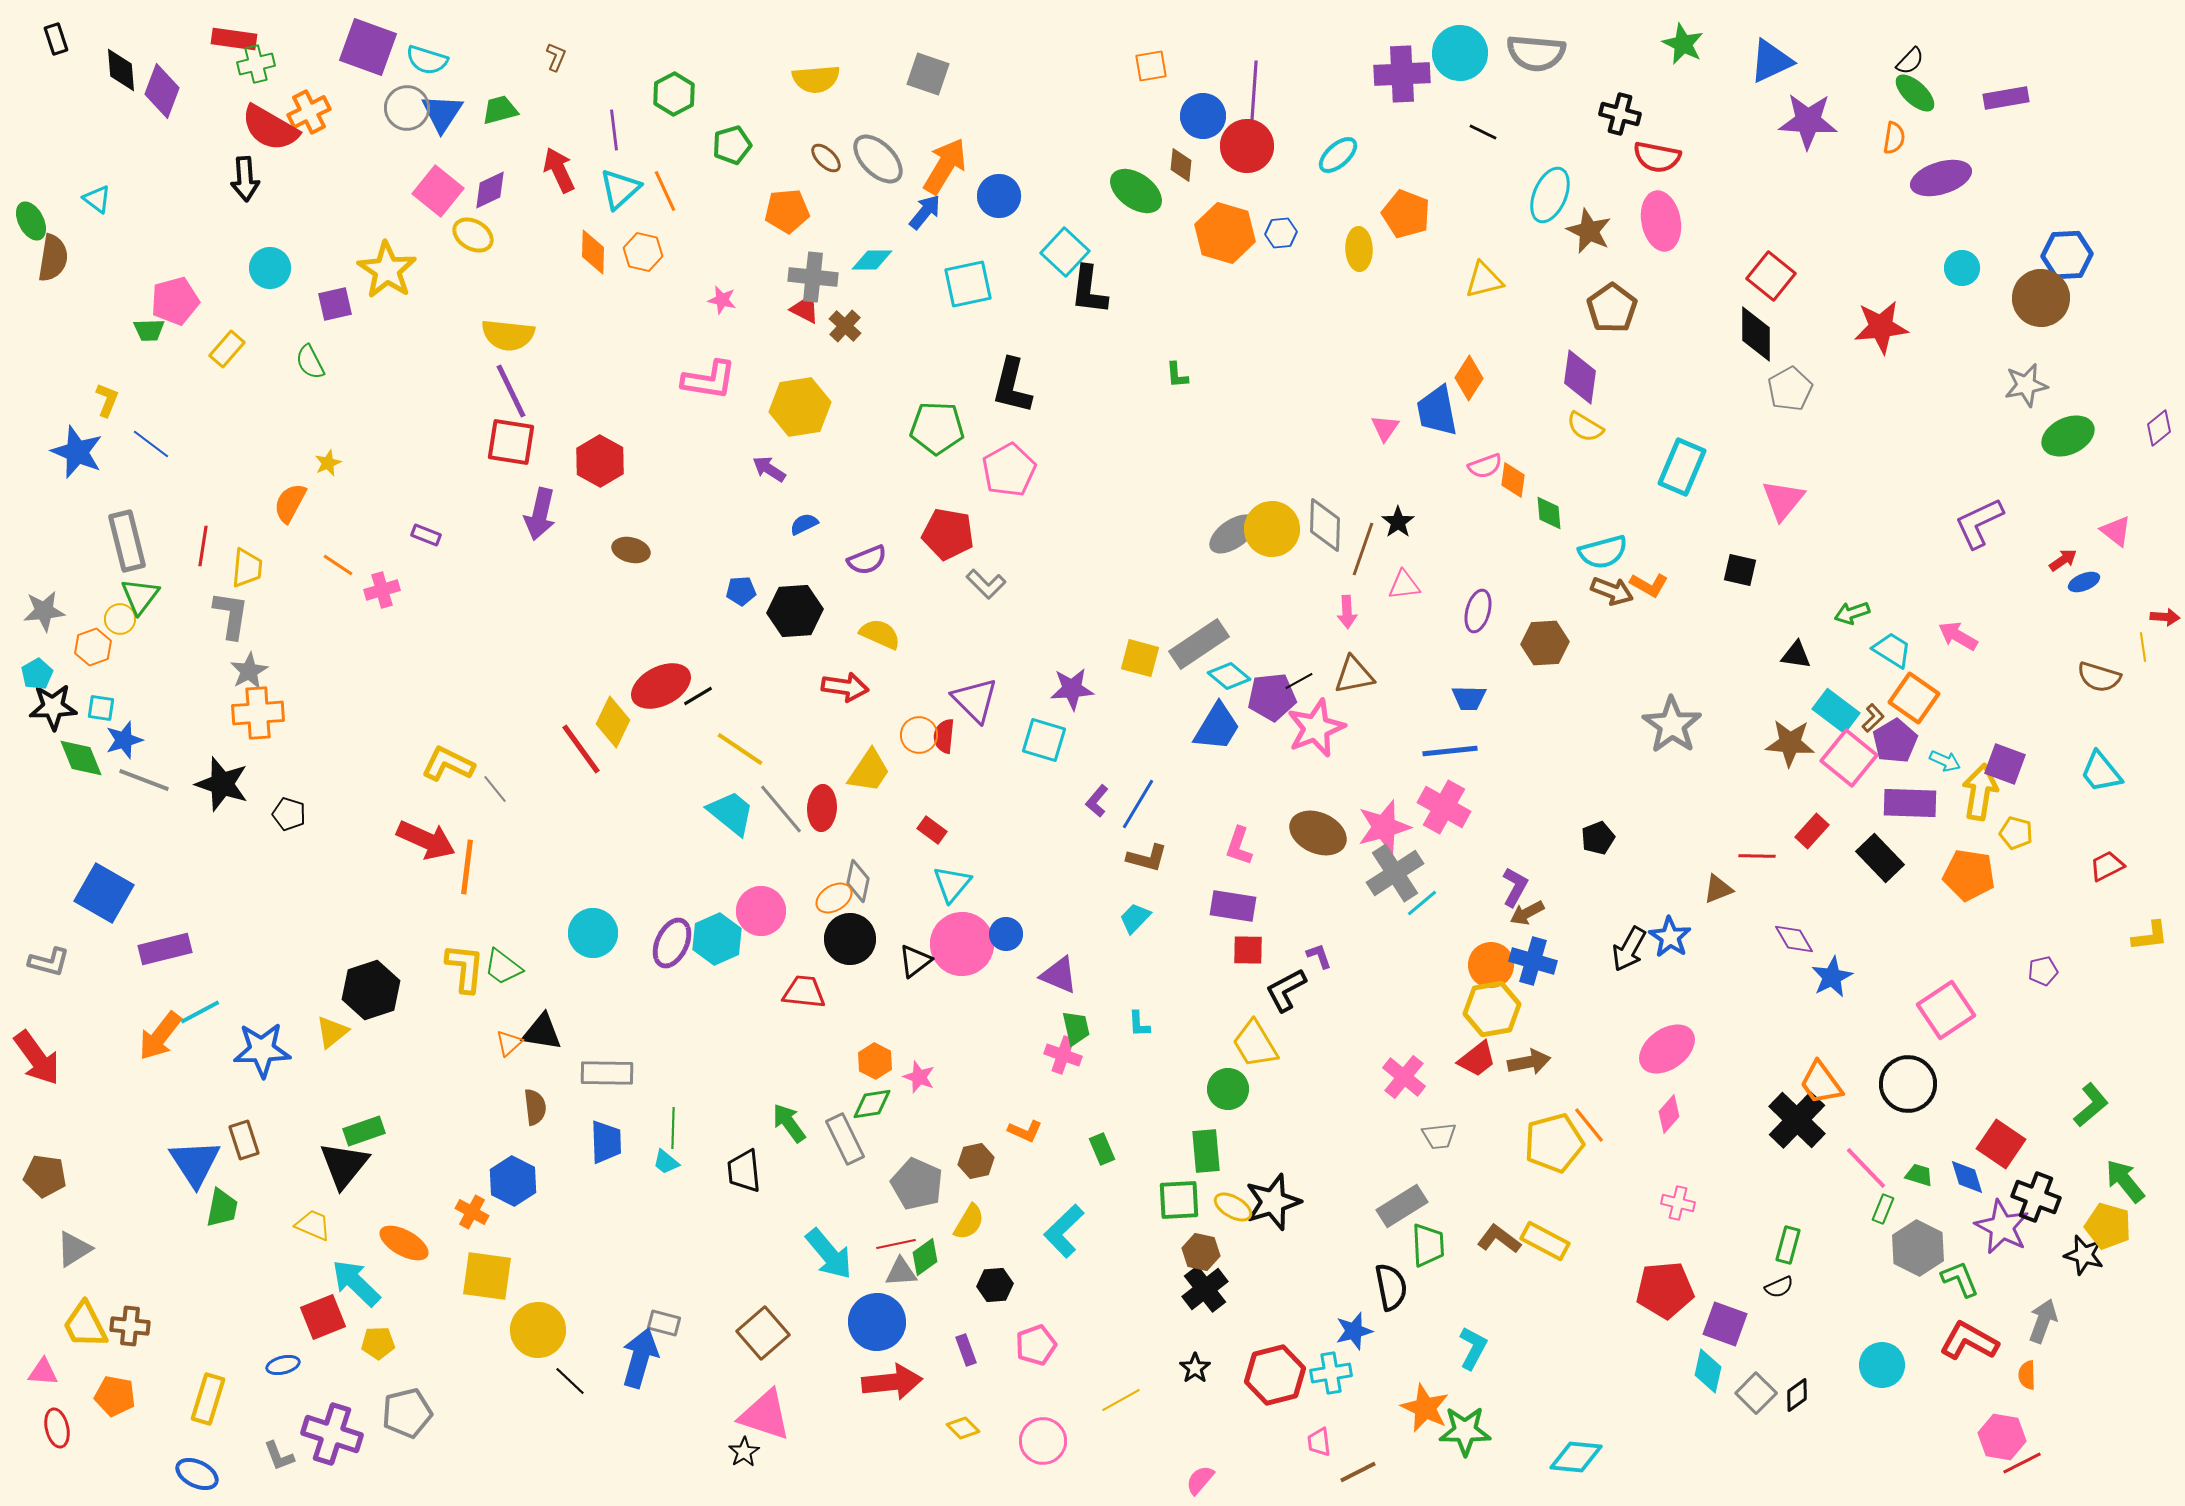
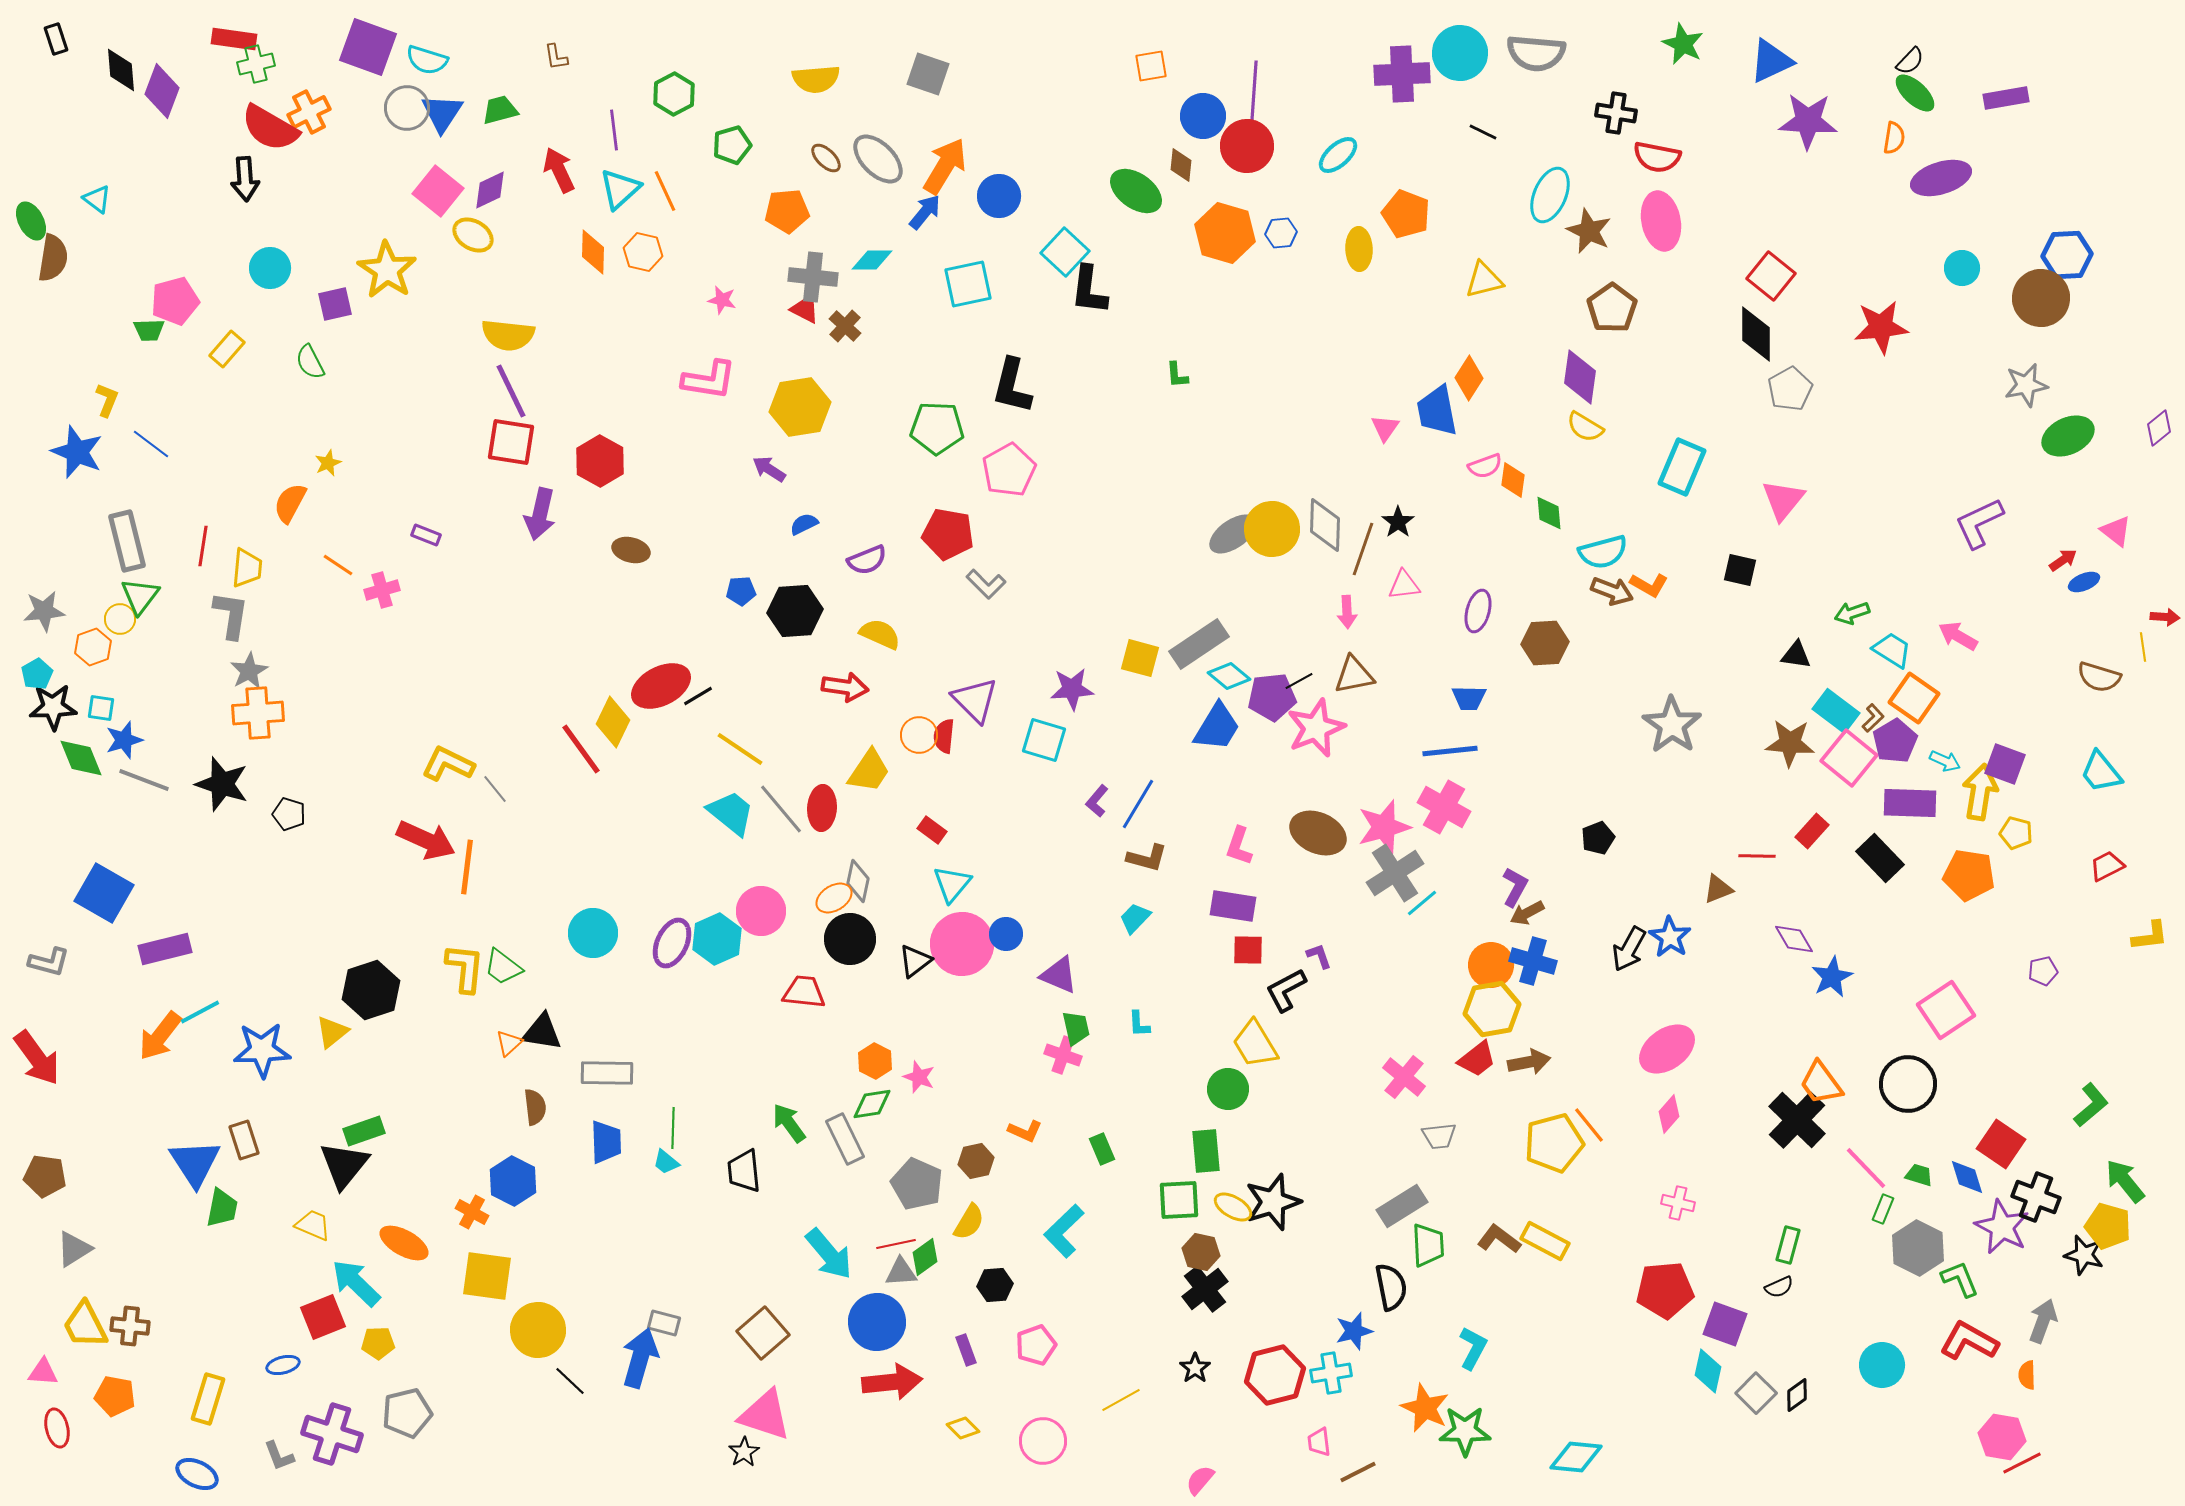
brown L-shape at (556, 57): rotated 148 degrees clockwise
black cross at (1620, 114): moved 4 px left, 1 px up; rotated 6 degrees counterclockwise
